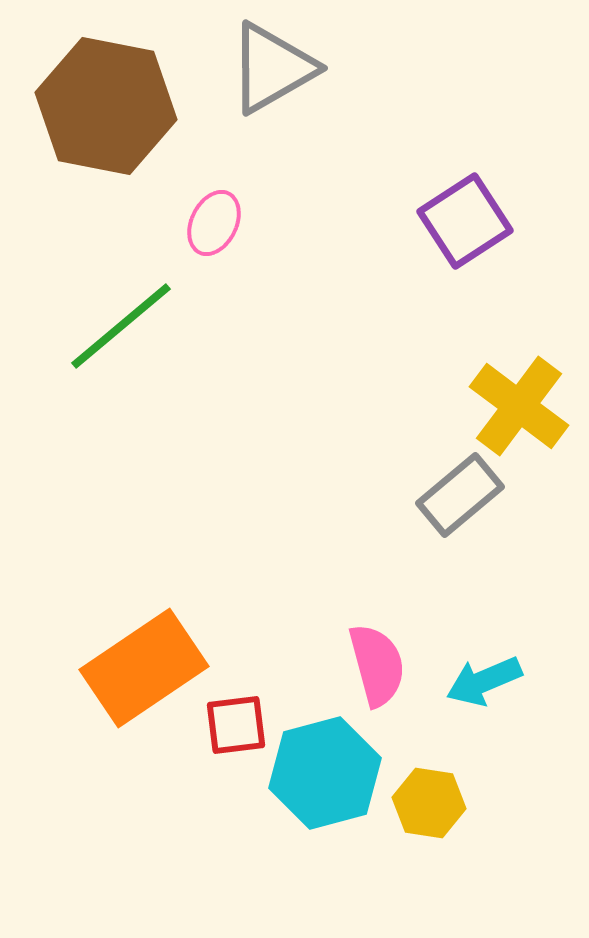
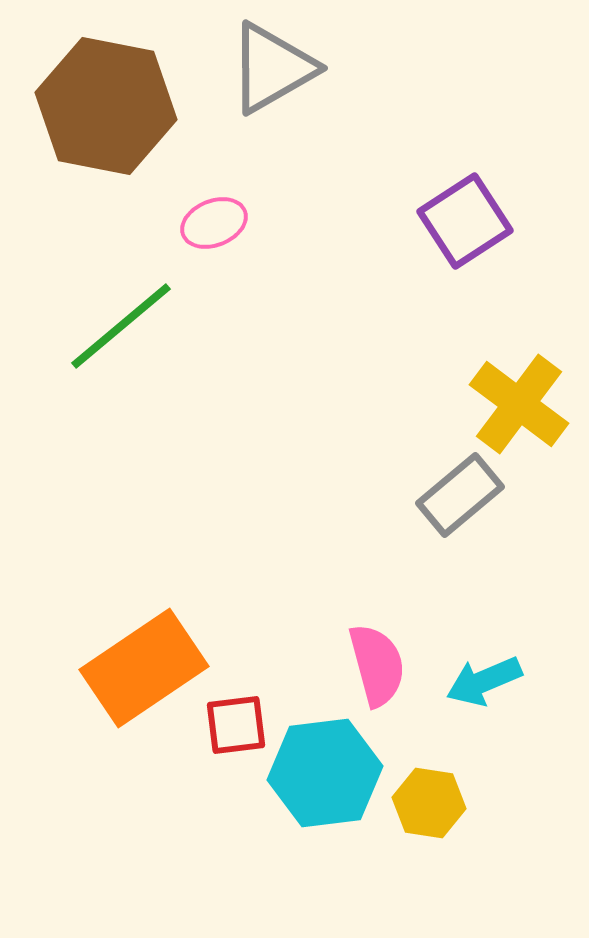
pink ellipse: rotated 42 degrees clockwise
yellow cross: moved 2 px up
cyan hexagon: rotated 8 degrees clockwise
